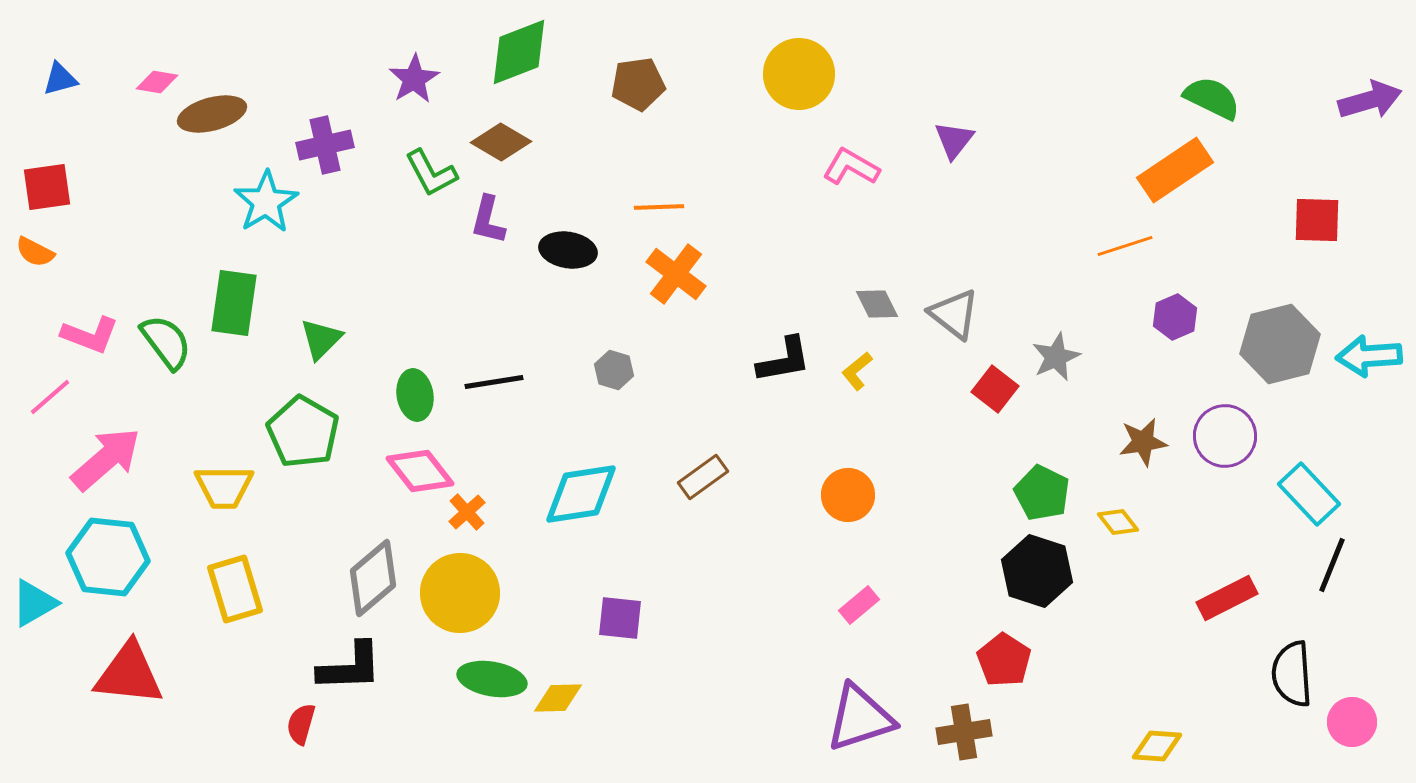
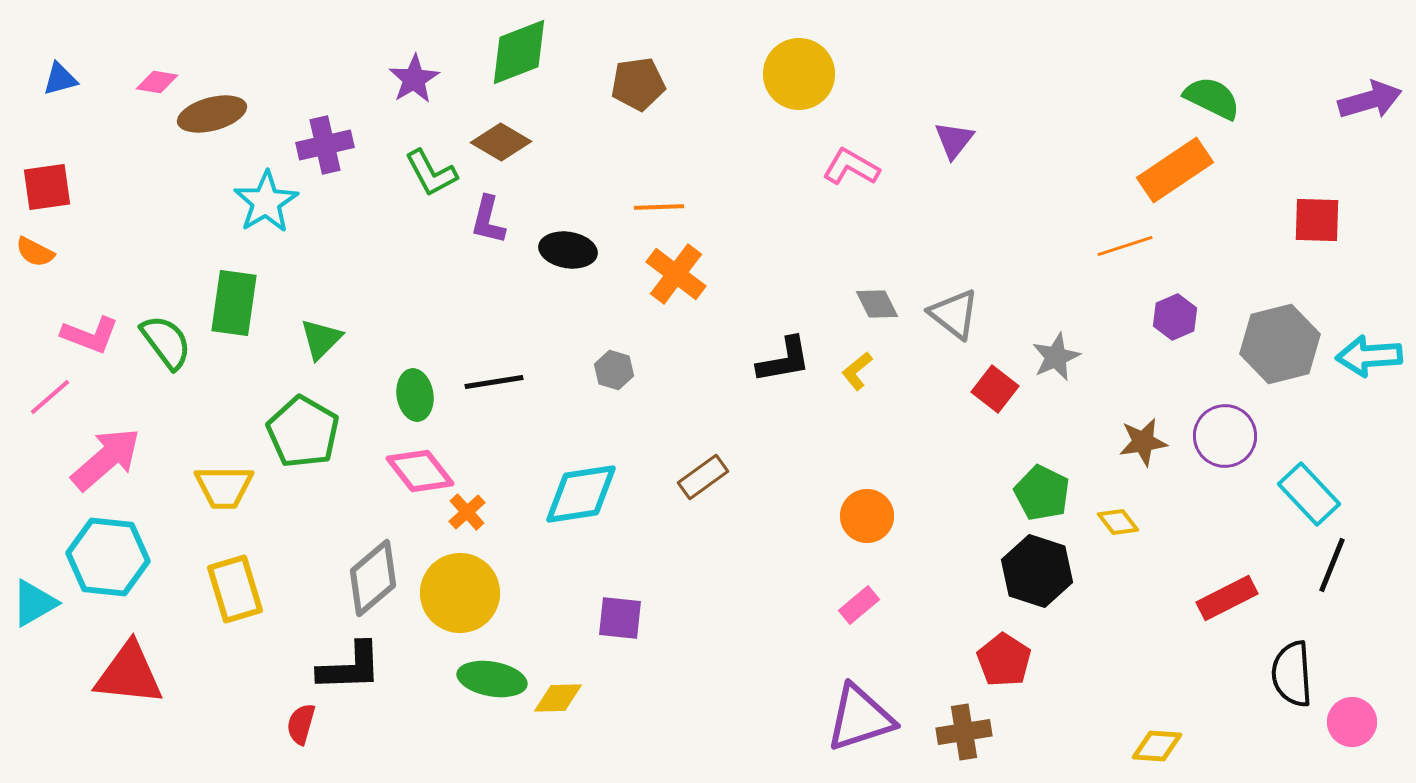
orange circle at (848, 495): moved 19 px right, 21 px down
